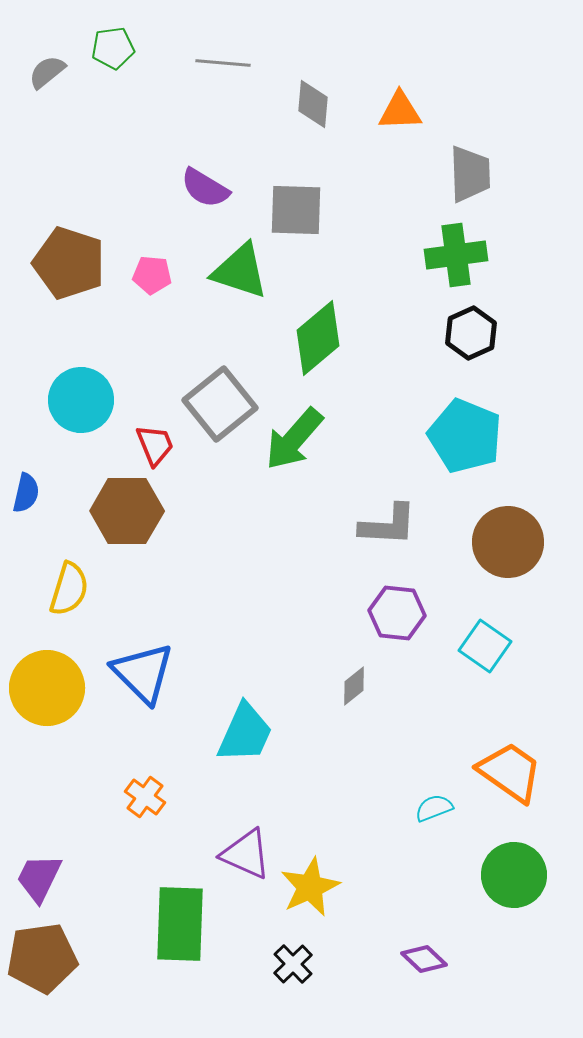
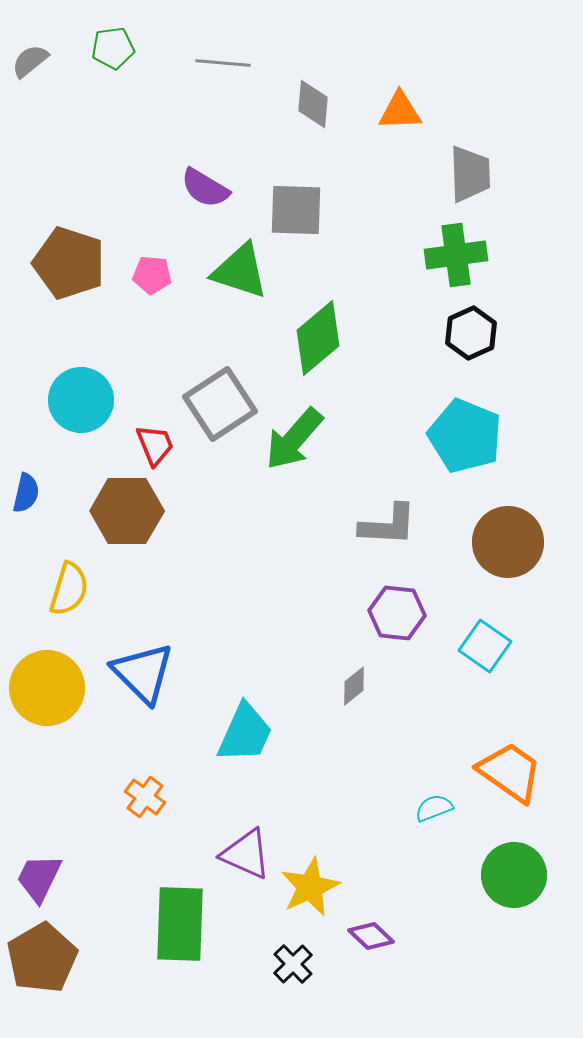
gray semicircle at (47, 72): moved 17 px left, 11 px up
gray square at (220, 404): rotated 6 degrees clockwise
brown pentagon at (42, 958): rotated 22 degrees counterclockwise
purple diamond at (424, 959): moved 53 px left, 23 px up
